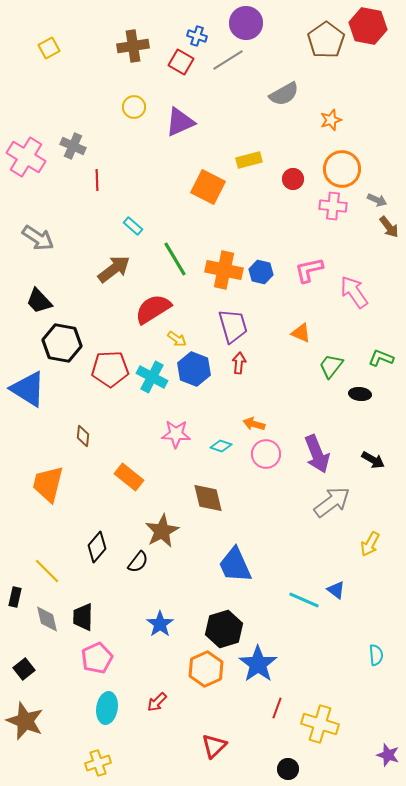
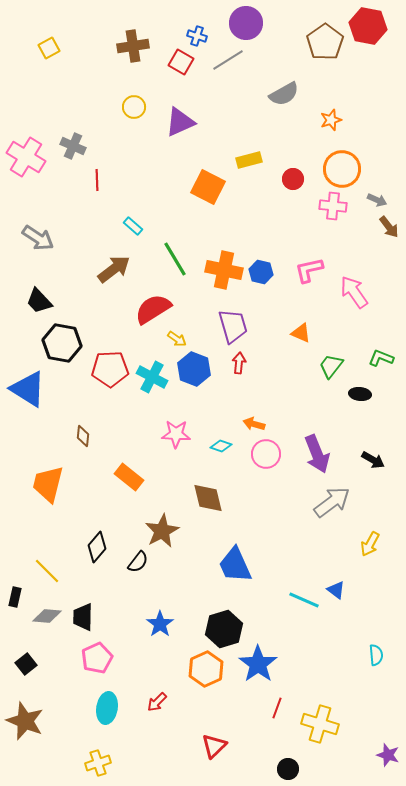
brown pentagon at (326, 40): moved 1 px left, 2 px down
gray diamond at (47, 619): moved 3 px up; rotated 72 degrees counterclockwise
black square at (24, 669): moved 2 px right, 5 px up
